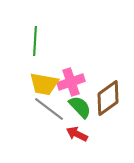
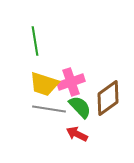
green line: rotated 12 degrees counterclockwise
yellow trapezoid: rotated 8 degrees clockwise
gray line: rotated 28 degrees counterclockwise
